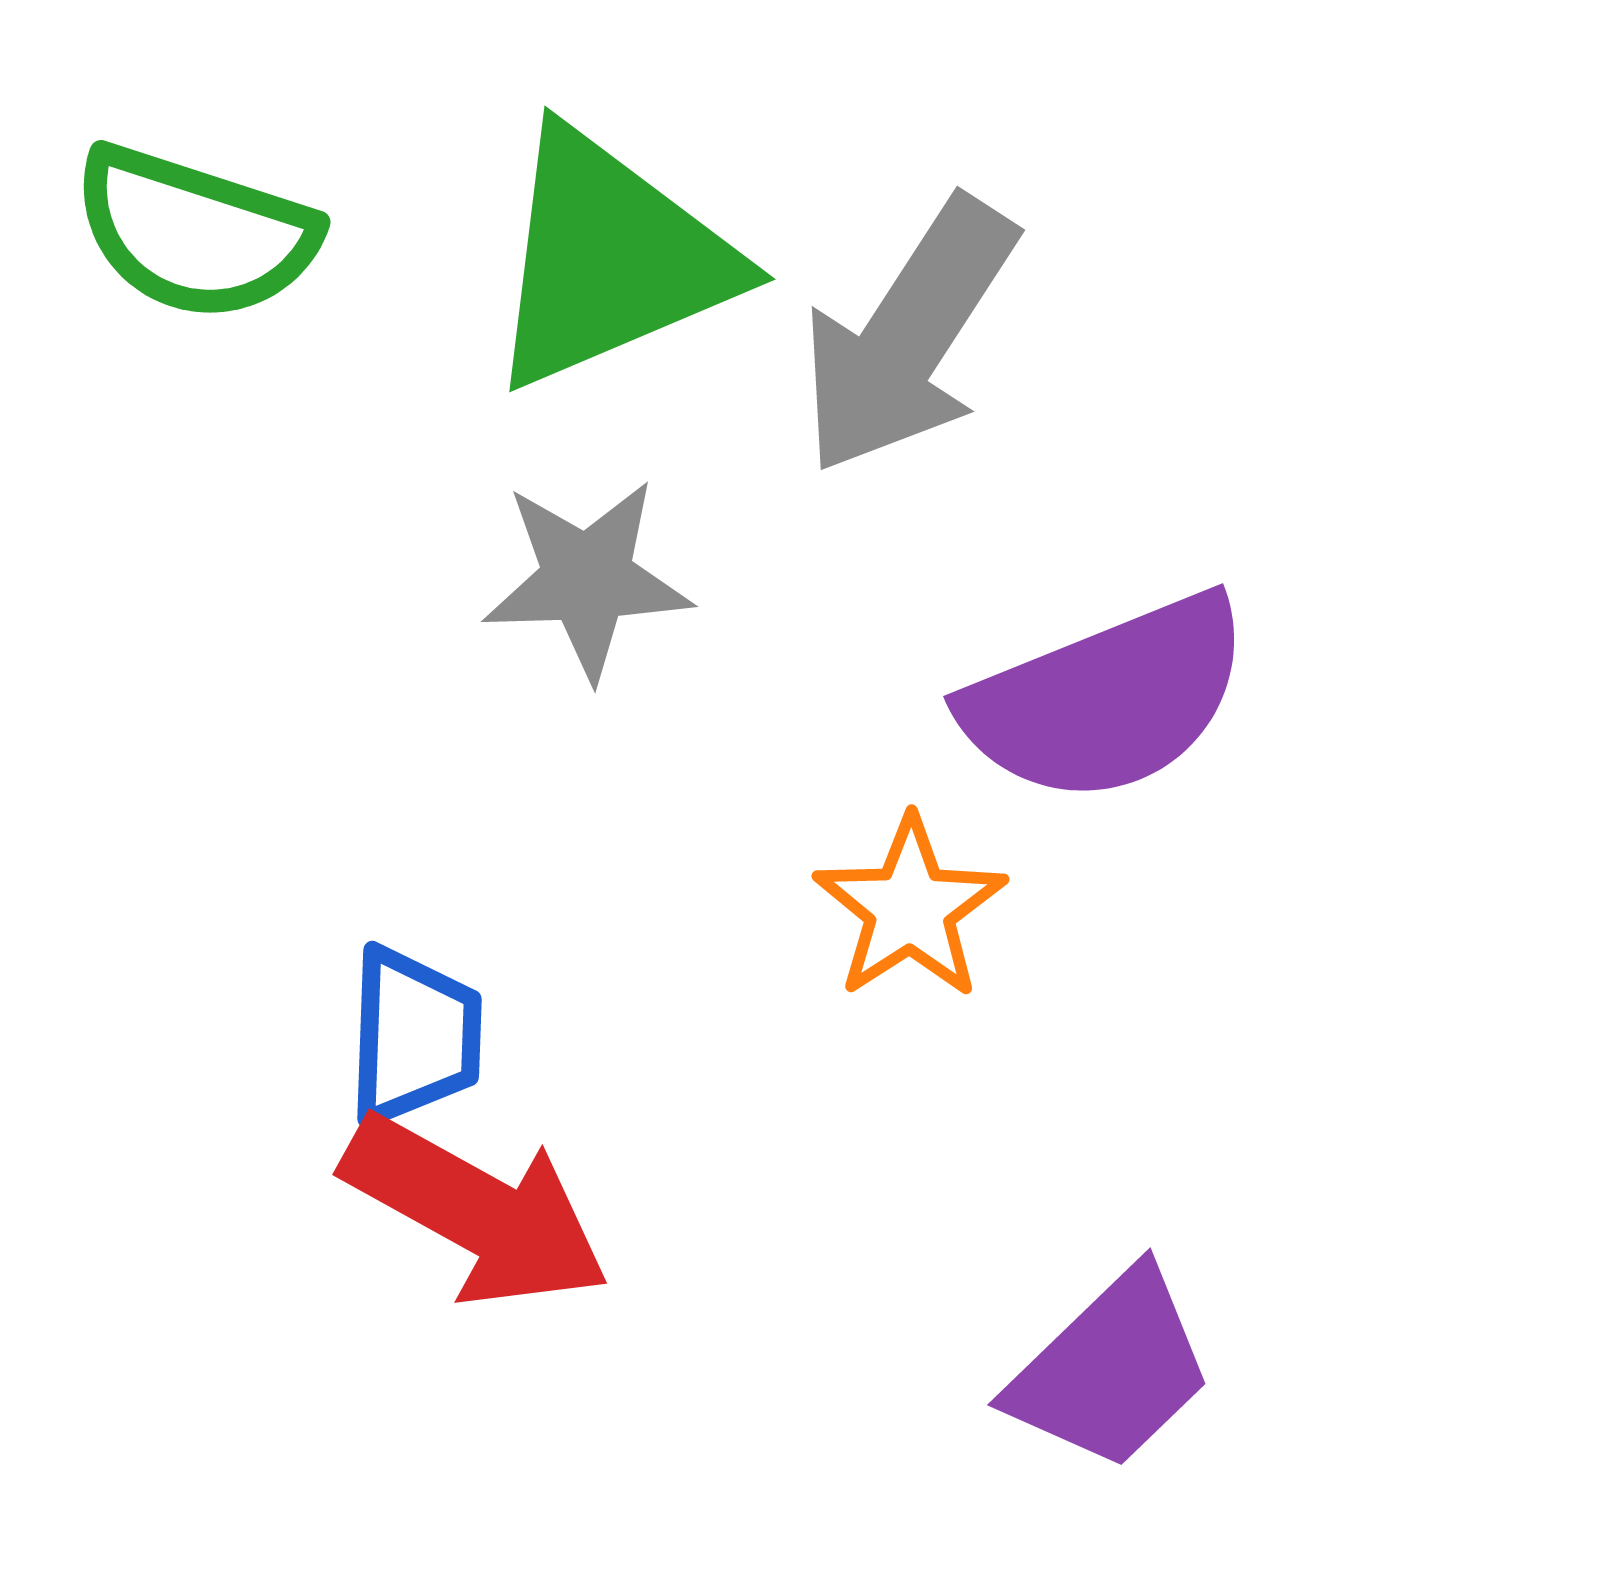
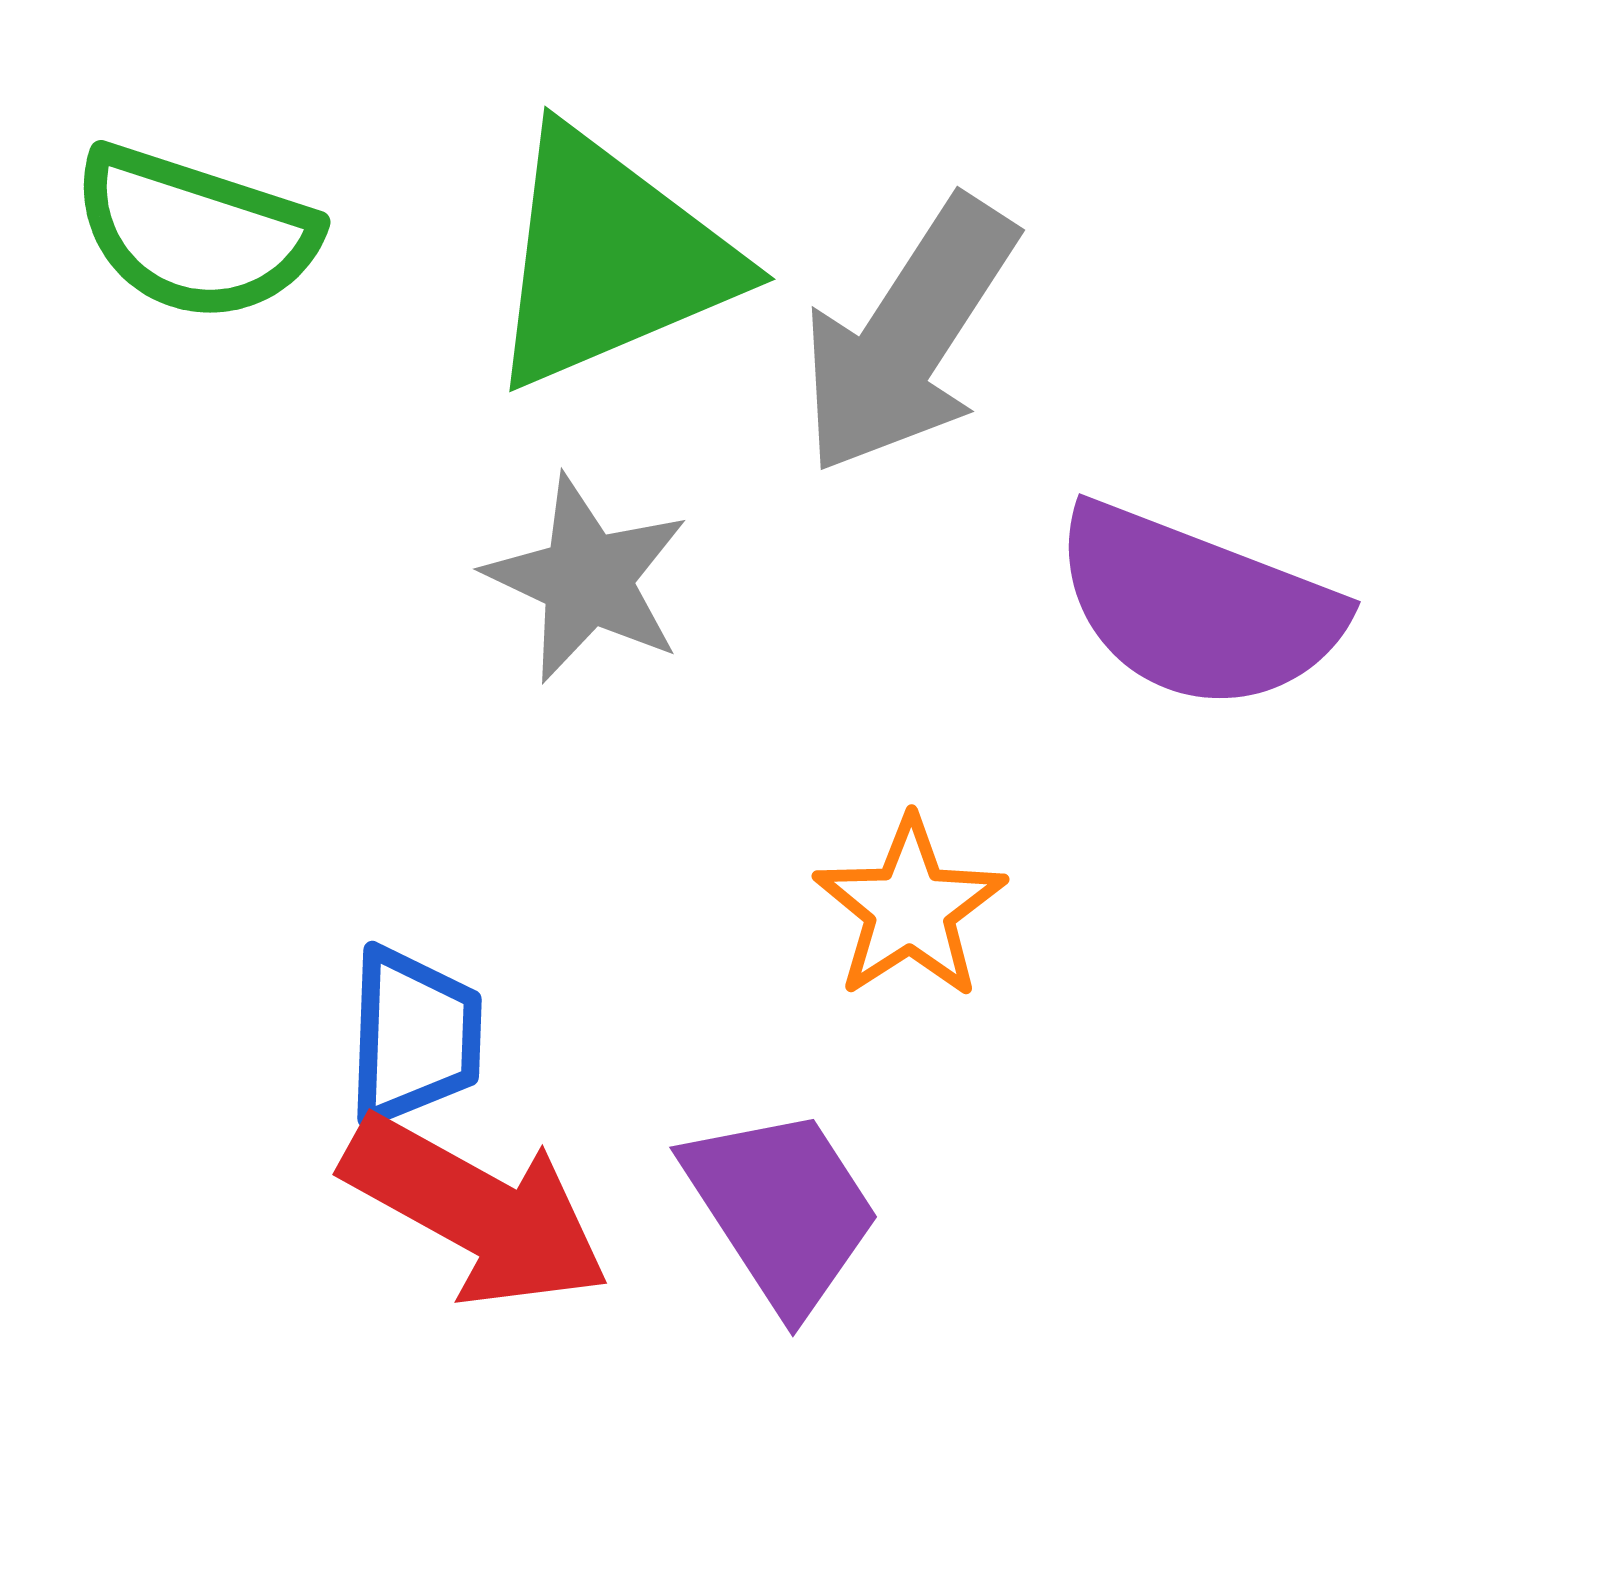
gray star: rotated 27 degrees clockwise
purple semicircle: moved 90 px right, 92 px up; rotated 43 degrees clockwise
purple trapezoid: moved 329 px left, 161 px up; rotated 79 degrees counterclockwise
